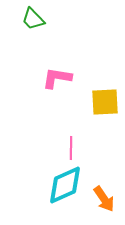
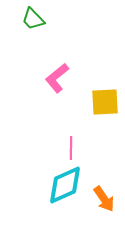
pink L-shape: rotated 48 degrees counterclockwise
